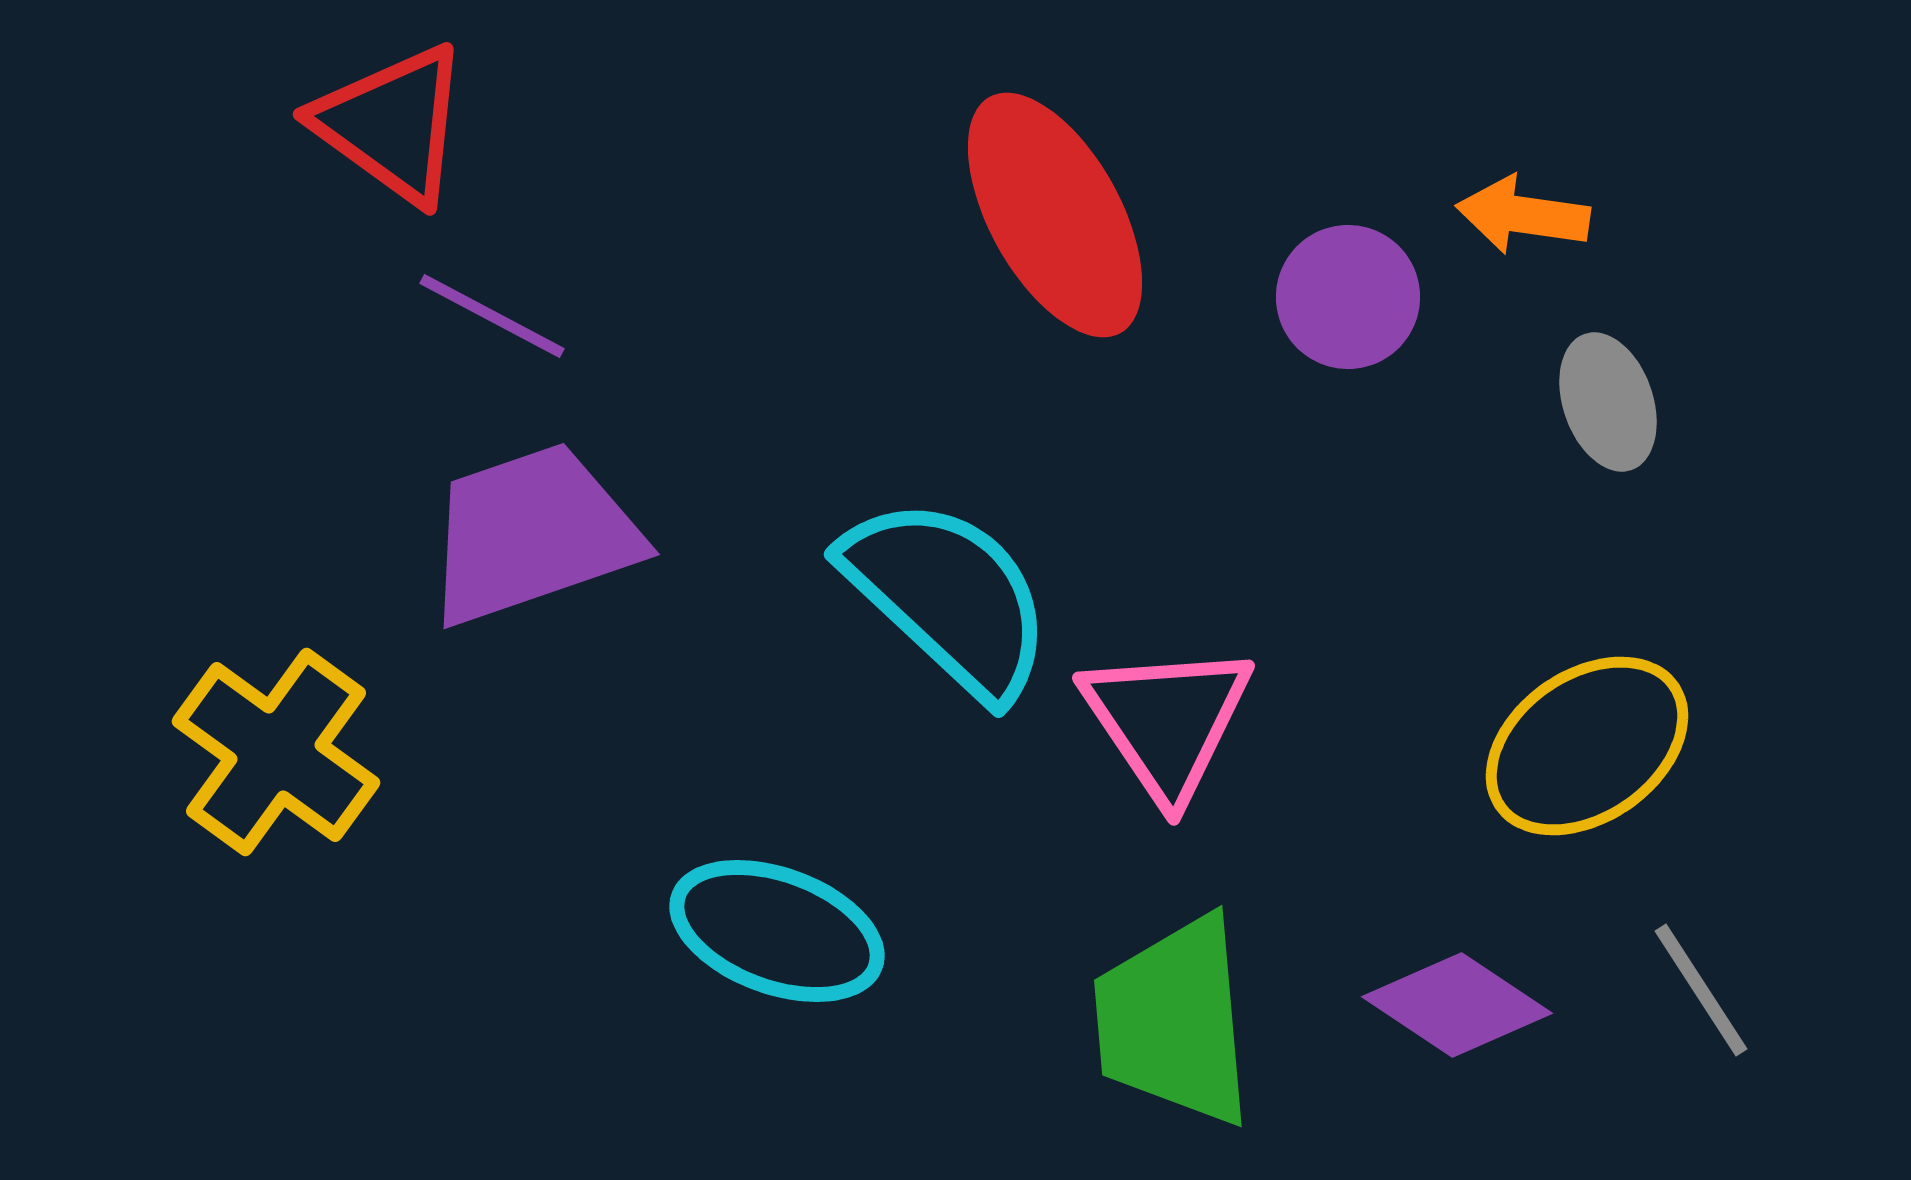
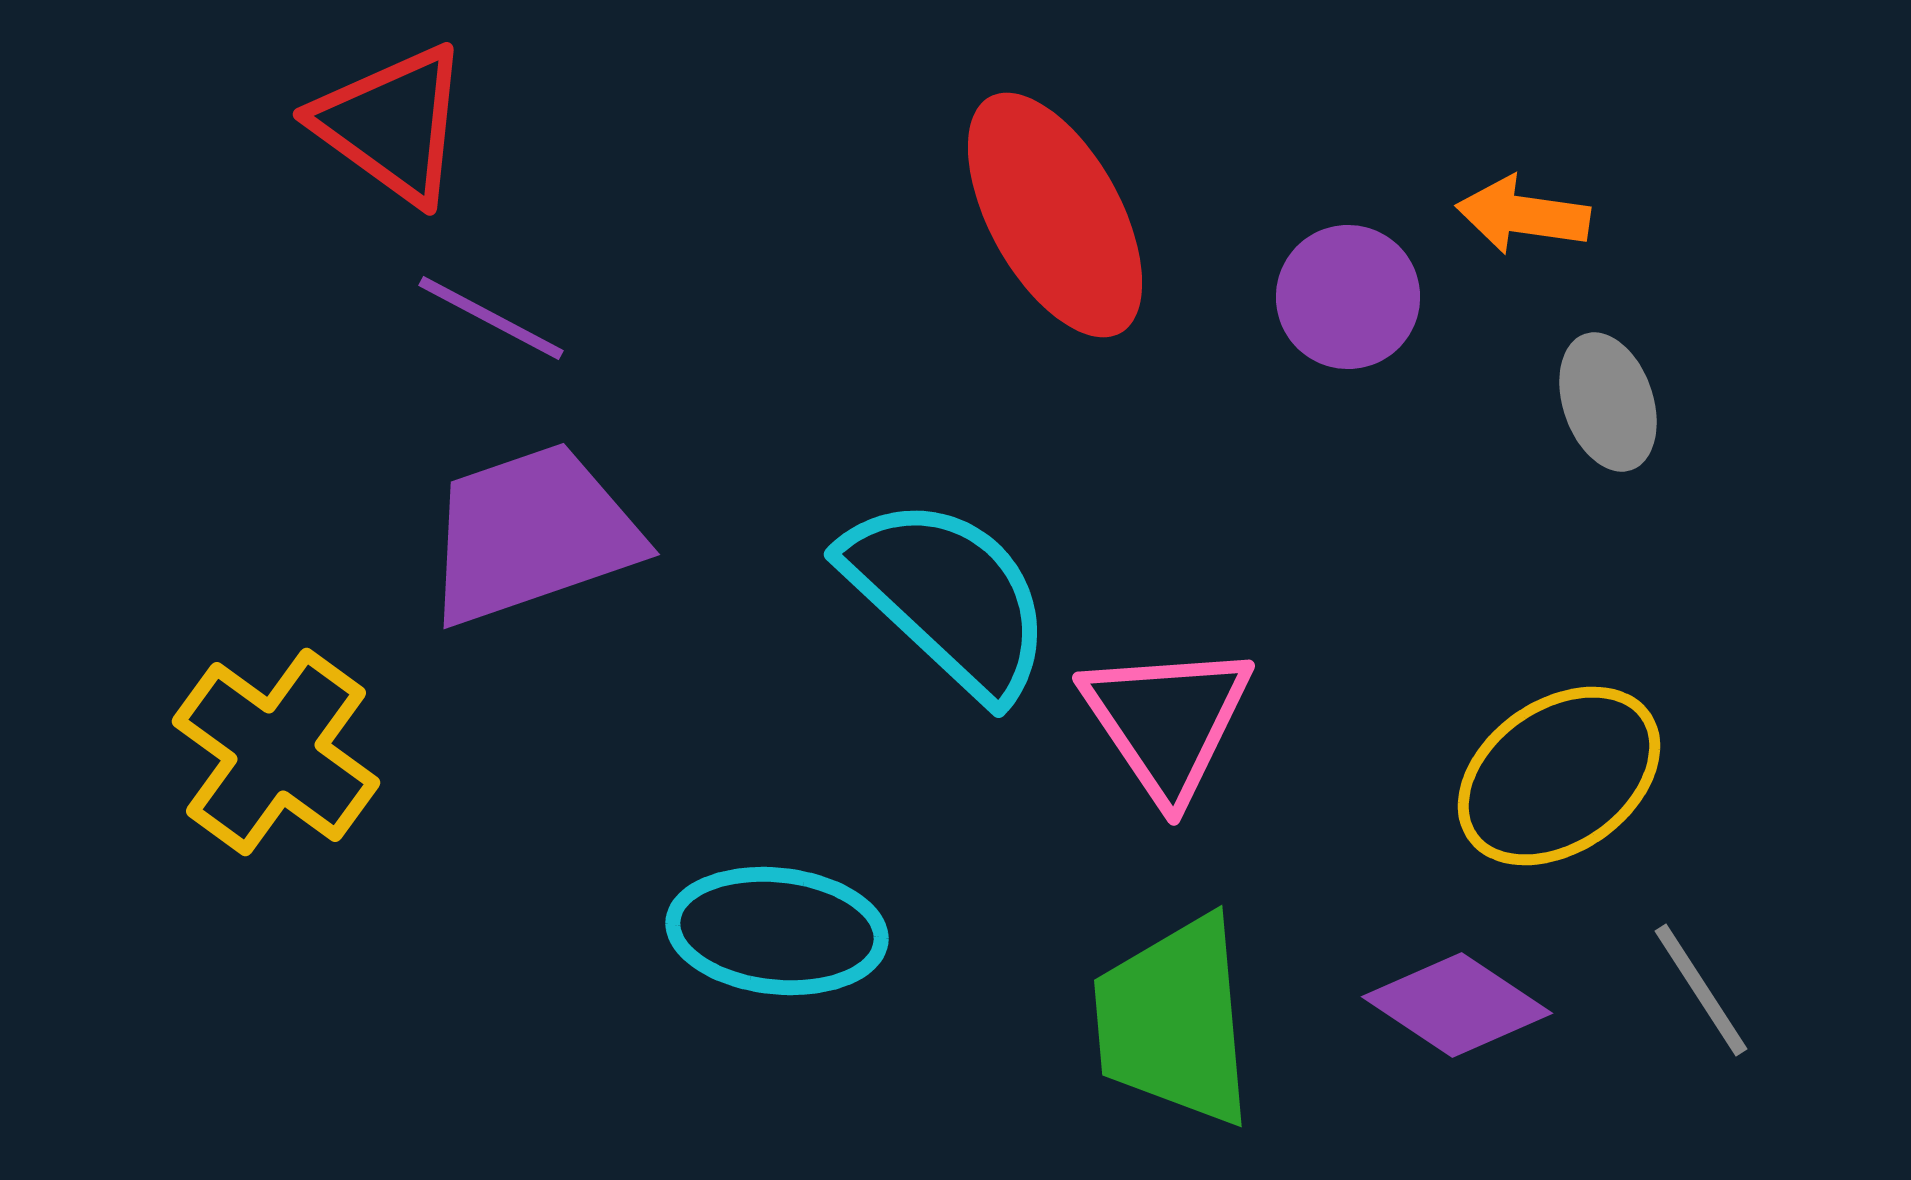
purple line: moved 1 px left, 2 px down
yellow ellipse: moved 28 px left, 30 px down
cyan ellipse: rotated 14 degrees counterclockwise
